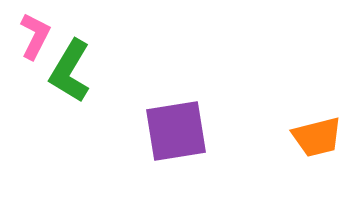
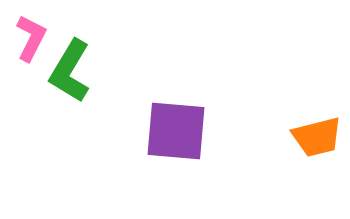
pink L-shape: moved 4 px left, 2 px down
purple square: rotated 14 degrees clockwise
